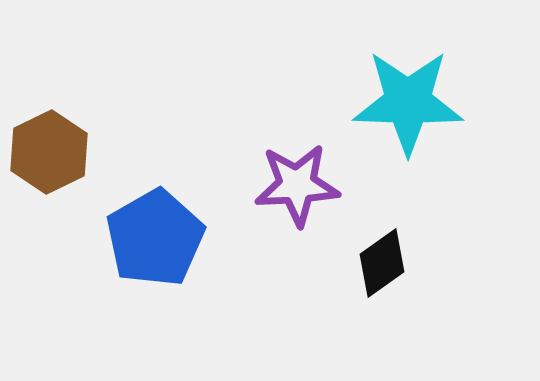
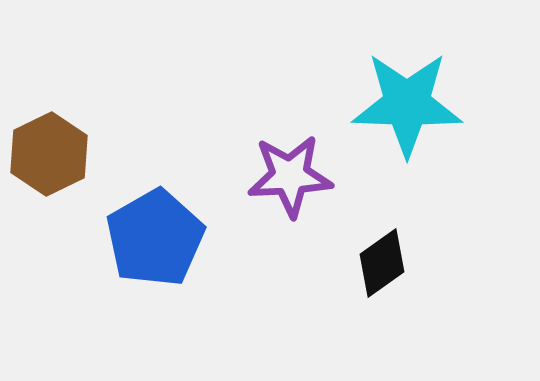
cyan star: moved 1 px left, 2 px down
brown hexagon: moved 2 px down
purple star: moved 7 px left, 9 px up
